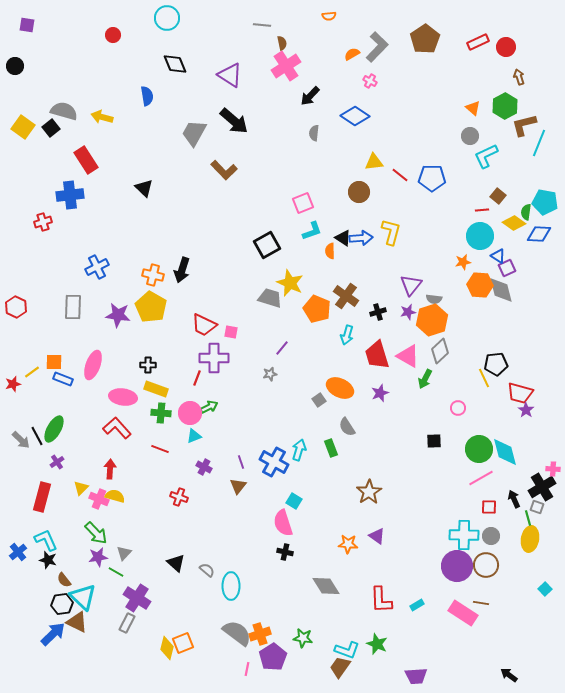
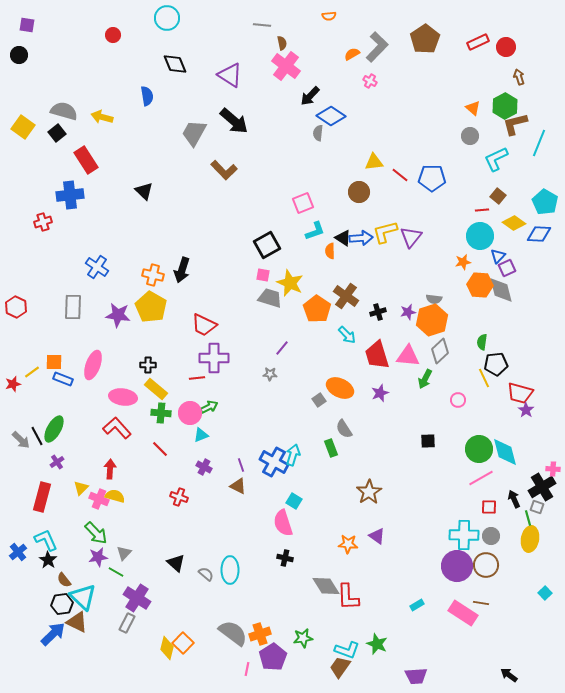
black circle at (15, 66): moved 4 px right, 11 px up
pink cross at (286, 66): rotated 20 degrees counterclockwise
blue diamond at (355, 116): moved 24 px left
brown L-shape at (524, 125): moved 9 px left, 1 px up
black square at (51, 128): moved 6 px right, 5 px down
gray semicircle at (314, 133): moved 4 px right
cyan L-shape at (486, 156): moved 10 px right, 3 px down
black triangle at (144, 188): moved 3 px down
cyan pentagon at (545, 202): rotated 20 degrees clockwise
green semicircle at (526, 212): moved 44 px left, 130 px down
cyan L-shape at (312, 231): moved 3 px right
yellow L-shape at (391, 232): moved 6 px left; rotated 120 degrees counterclockwise
blue triangle at (498, 256): rotated 42 degrees clockwise
blue cross at (97, 267): rotated 30 degrees counterclockwise
purple triangle at (411, 285): moved 48 px up
orange pentagon at (317, 309): rotated 12 degrees clockwise
pink square at (231, 332): moved 32 px right, 57 px up
cyan arrow at (347, 335): rotated 60 degrees counterclockwise
pink triangle at (408, 356): rotated 25 degrees counterclockwise
gray star at (270, 374): rotated 16 degrees clockwise
red line at (197, 378): rotated 63 degrees clockwise
yellow rectangle at (156, 389): rotated 20 degrees clockwise
pink circle at (458, 408): moved 8 px up
gray semicircle at (347, 427): moved 3 px left, 2 px down
cyan triangle at (194, 436): moved 7 px right, 1 px up
black square at (434, 441): moved 6 px left
red line at (160, 449): rotated 24 degrees clockwise
cyan arrow at (299, 450): moved 6 px left, 5 px down
purple line at (241, 462): moved 3 px down
brown triangle at (238, 486): rotated 42 degrees counterclockwise
black cross at (285, 552): moved 6 px down
black star at (48, 560): rotated 18 degrees clockwise
gray semicircle at (207, 570): moved 1 px left, 4 px down
cyan ellipse at (231, 586): moved 1 px left, 16 px up
cyan square at (545, 589): moved 4 px down
red L-shape at (381, 600): moved 33 px left, 3 px up
gray semicircle at (237, 633): moved 4 px left
green star at (303, 638): rotated 18 degrees counterclockwise
orange square at (183, 643): rotated 25 degrees counterclockwise
